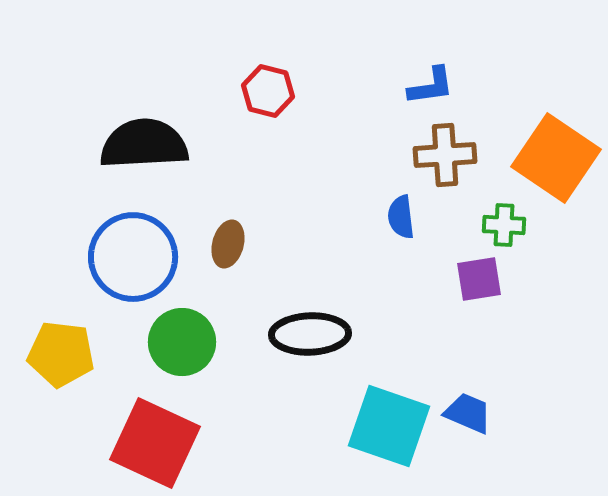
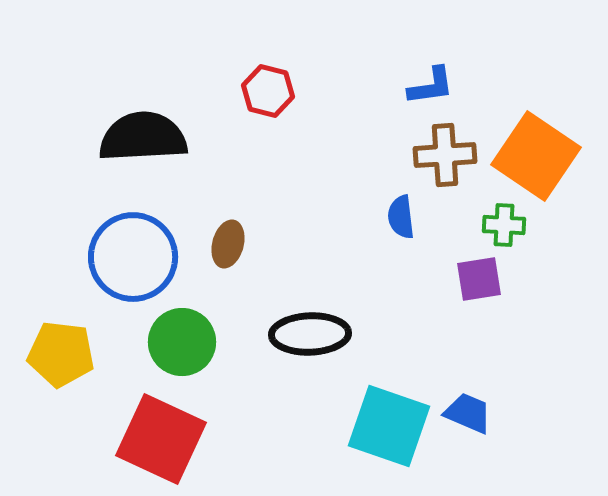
black semicircle: moved 1 px left, 7 px up
orange square: moved 20 px left, 2 px up
red square: moved 6 px right, 4 px up
